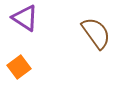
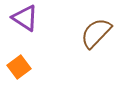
brown semicircle: rotated 100 degrees counterclockwise
